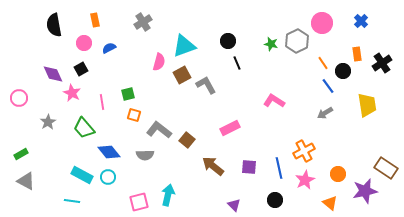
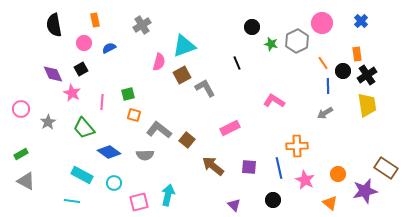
gray cross at (143, 22): moved 1 px left, 3 px down
black circle at (228, 41): moved 24 px right, 14 px up
black cross at (382, 63): moved 15 px left, 12 px down
gray L-shape at (206, 85): moved 1 px left, 3 px down
blue line at (328, 86): rotated 35 degrees clockwise
pink circle at (19, 98): moved 2 px right, 11 px down
pink line at (102, 102): rotated 14 degrees clockwise
orange cross at (304, 151): moved 7 px left, 5 px up; rotated 25 degrees clockwise
blue diamond at (109, 152): rotated 15 degrees counterclockwise
cyan circle at (108, 177): moved 6 px right, 6 px down
pink star at (305, 180): rotated 18 degrees counterclockwise
black circle at (275, 200): moved 2 px left
